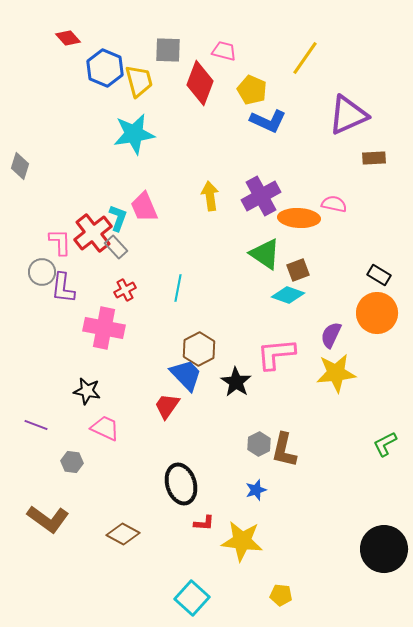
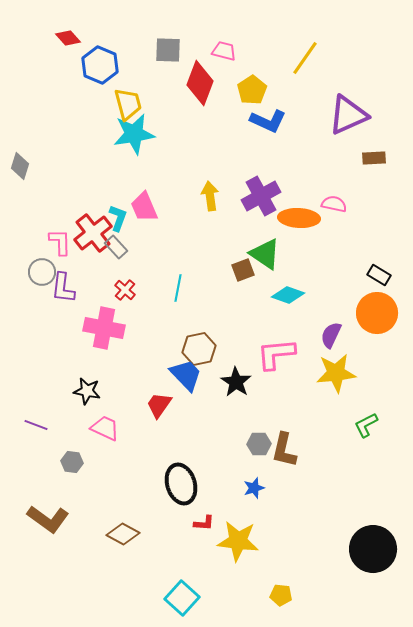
blue hexagon at (105, 68): moved 5 px left, 3 px up
yellow trapezoid at (139, 81): moved 11 px left, 23 px down
yellow pentagon at (252, 90): rotated 16 degrees clockwise
brown square at (298, 270): moved 55 px left
red cross at (125, 290): rotated 20 degrees counterclockwise
brown hexagon at (199, 349): rotated 16 degrees clockwise
red trapezoid at (167, 406): moved 8 px left, 1 px up
gray hexagon at (259, 444): rotated 25 degrees clockwise
green L-shape at (385, 444): moved 19 px left, 19 px up
blue star at (256, 490): moved 2 px left, 2 px up
yellow star at (242, 541): moved 4 px left
black circle at (384, 549): moved 11 px left
cyan square at (192, 598): moved 10 px left
